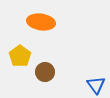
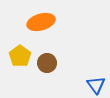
orange ellipse: rotated 24 degrees counterclockwise
brown circle: moved 2 px right, 9 px up
